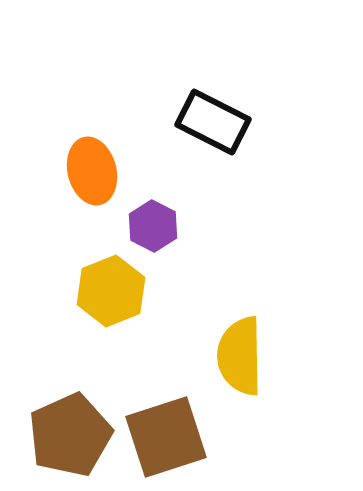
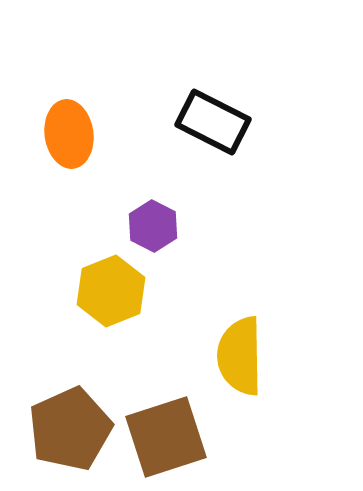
orange ellipse: moved 23 px left, 37 px up; rotated 6 degrees clockwise
brown pentagon: moved 6 px up
